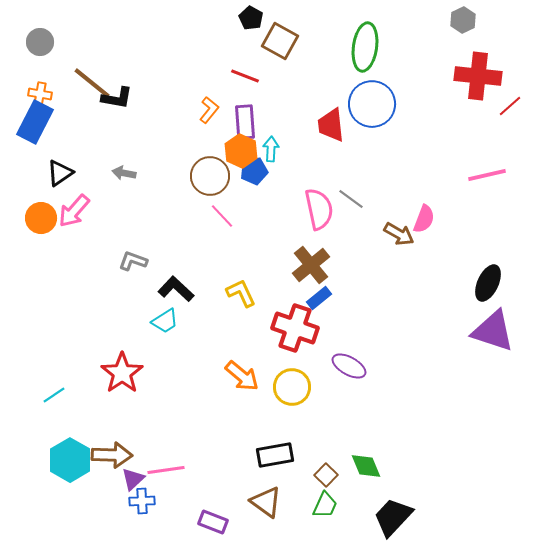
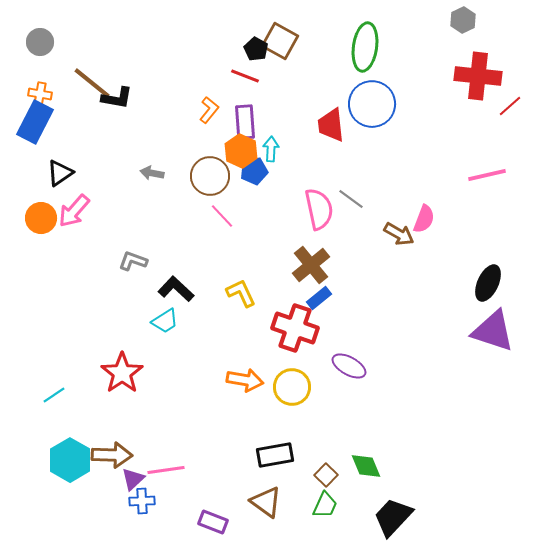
black pentagon at (251, 18): moved 5 px right, 31 px down
gray arrow at (124, 173): moved 28 px right
orange arrow at (242, 376): moved 3 px right, 4 px down; rotated 30 degrees counterclockwise
